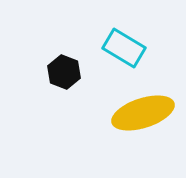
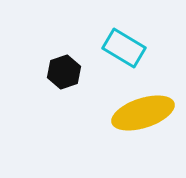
black hexagon: rotated 20 degrees clockwise
